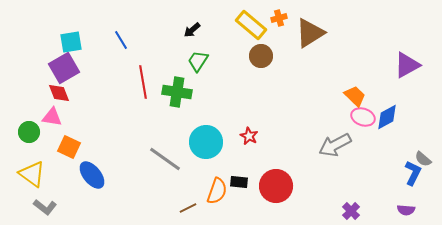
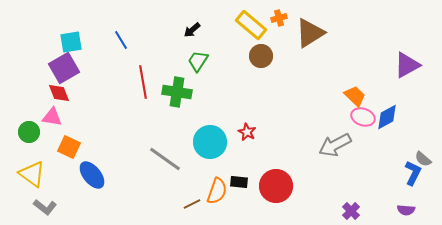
red star: moved 2 px left, 4 px up
cyan circle: moved 4 px right
brown line: moved 4 px right, 4 px up
